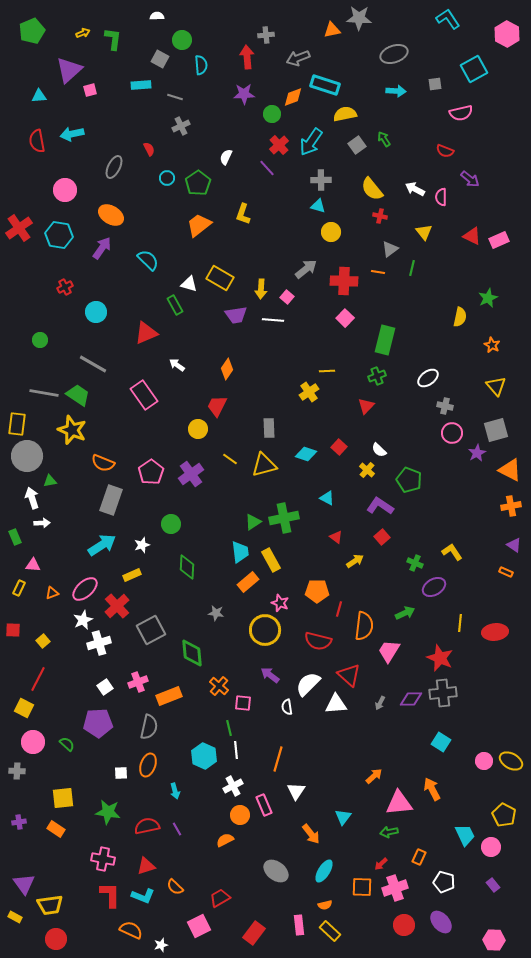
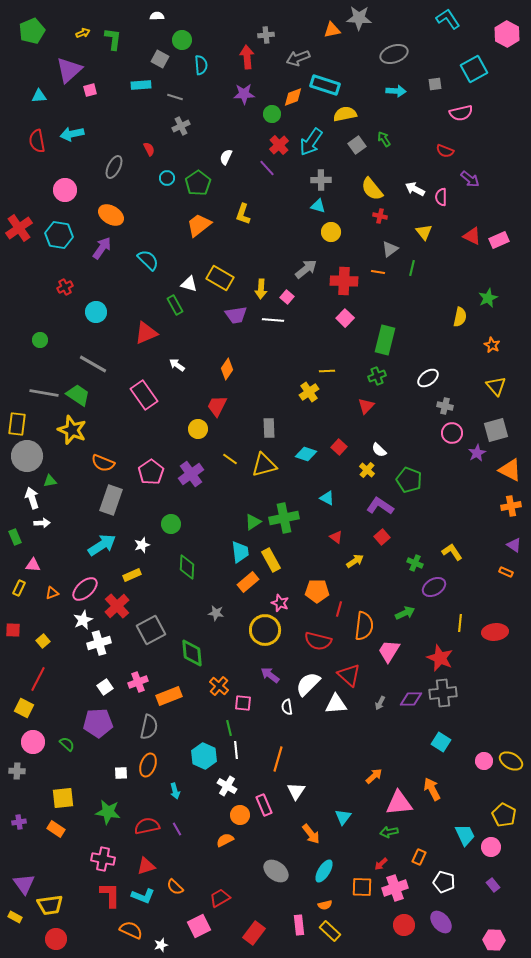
white cross at (233, 786): moved 6 px left; rotated 30 degrees counterclockwise
